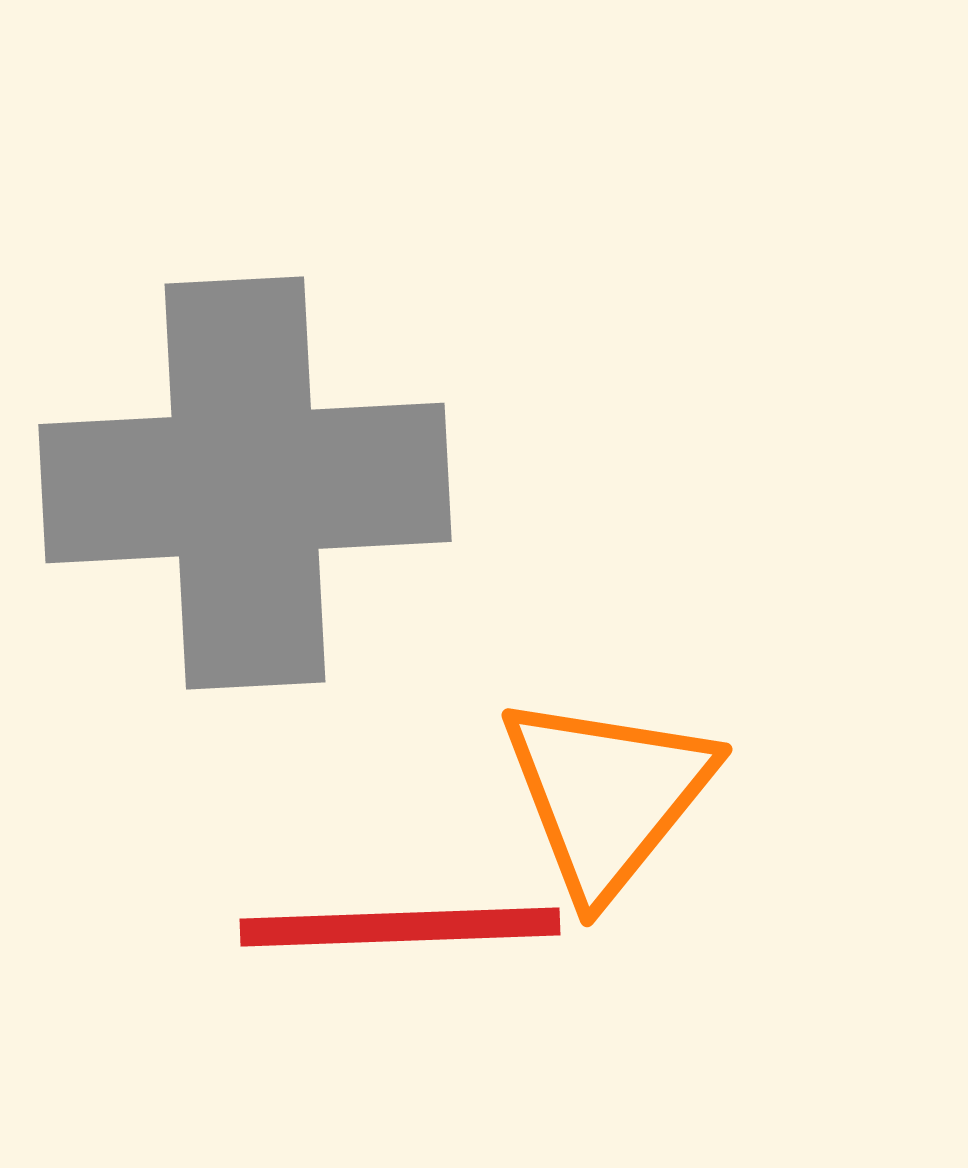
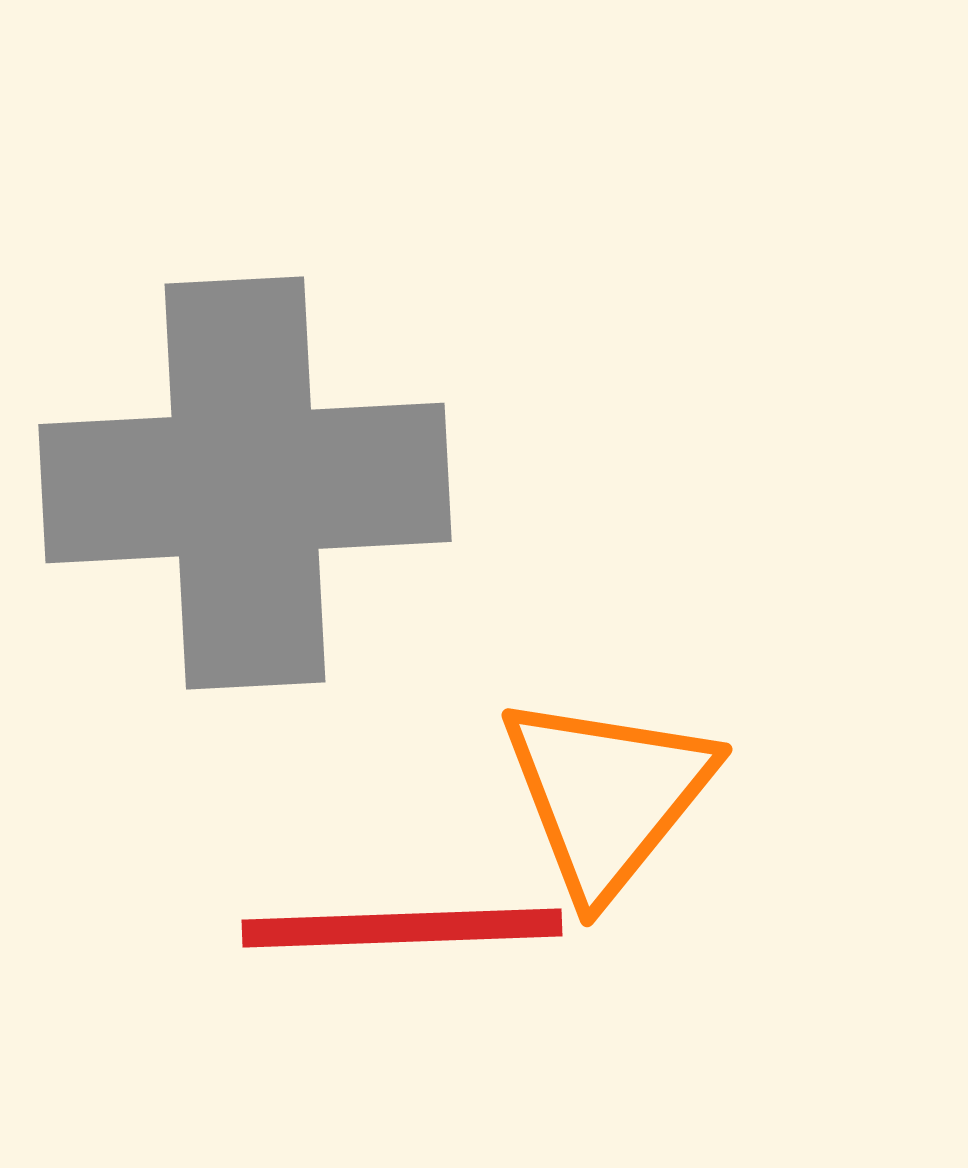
red line: moved 2 px right, 1 px down
